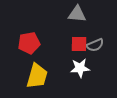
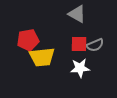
gray triangle: rotated 24 degrees clockwise
red pentagon: moved 1 px left, 3 px up
yellow trapezoid: moved 5 px right, 19 px up; rotated 68 degrees clockwise
